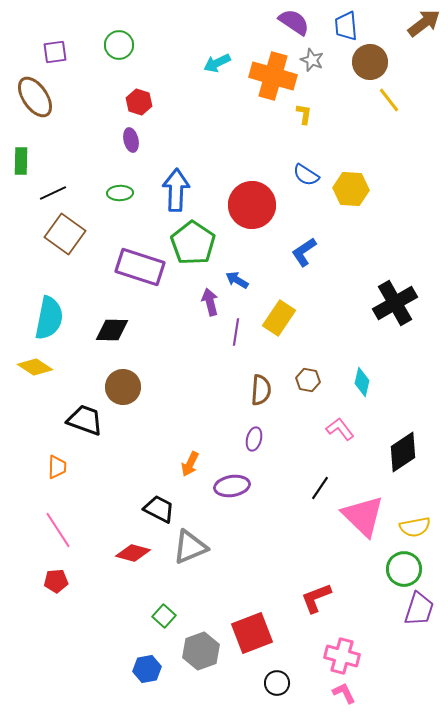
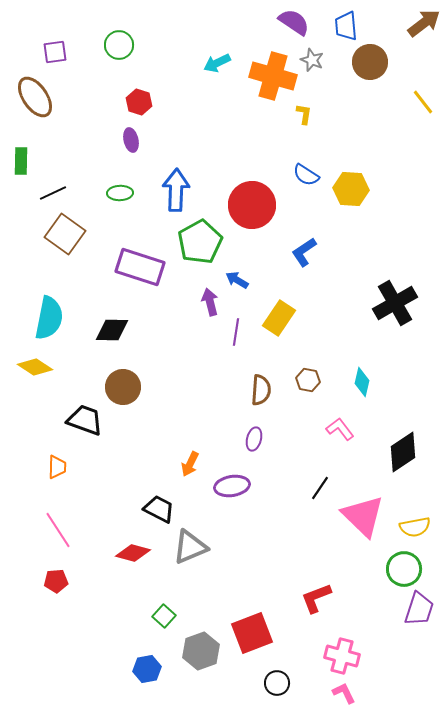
yellow line at (389, 100): moved 34 px right, 2 px down
green pentagon at (193, 243): moved 7 px right, 1 px up; rotated 9 degrees clockwise
